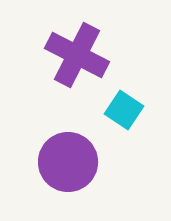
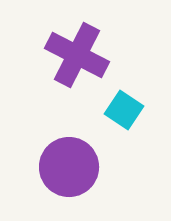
purple circle: moved 1 px right, 5 px down
